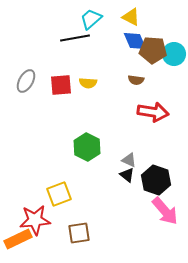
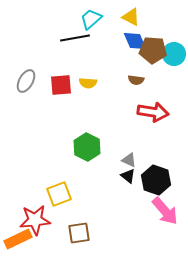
black triangle: moved 1 px right, 1 px down
